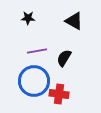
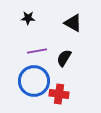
black triangle: moved 1 px left, 2 px down
